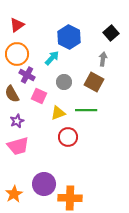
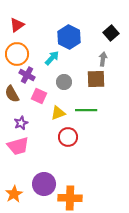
brown square: moved 2 px right, 3 px up; rotated 30 degrees counterclockwise
purple star: moved 4 px right, 2 px down
